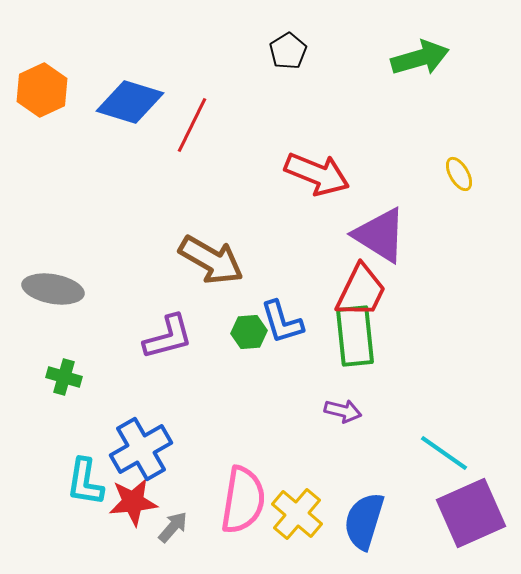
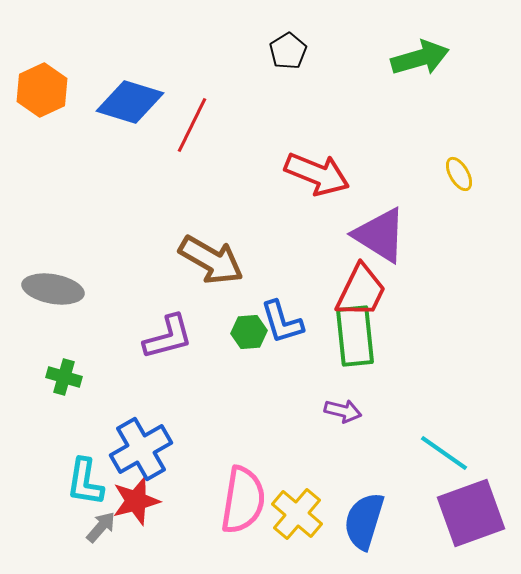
red star: moved 3 px right, 1 px up; rotated 9 degrees counterclockwise
purple square: rotated 4 degrees clockwise
gray arrow: moved 72 px left
